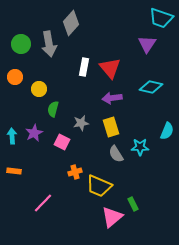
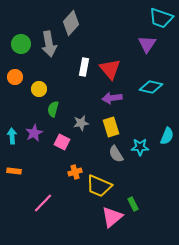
red triangle: moved 1 px down
cyan semicircle: moved 5 px down
